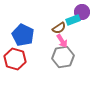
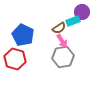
cyan rectangle: moved 1 px down
